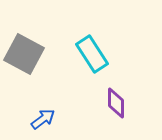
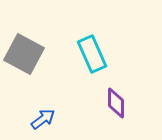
cyan rectangle: rotated 9 degrees clockwise
